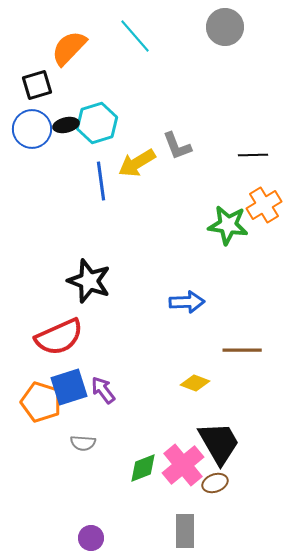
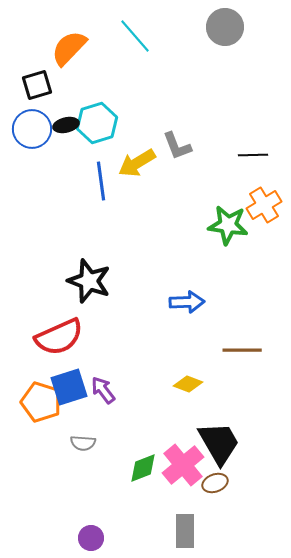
yellow diamond: moved 7 px left, 1 px down
